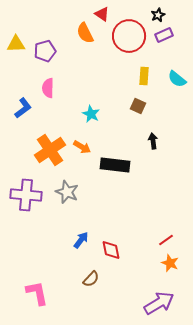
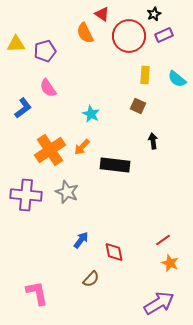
black star: moved 4 px left, 1 px up
yellow rectangle: moved 1 px right, 1 px up
pink semicircle: rotated 36 degrees counterclockwise
orange arrow: rotated 102 degrees clockwise
red line: moved 3 px left
red diamond: moved 3 px right, 2 px down
